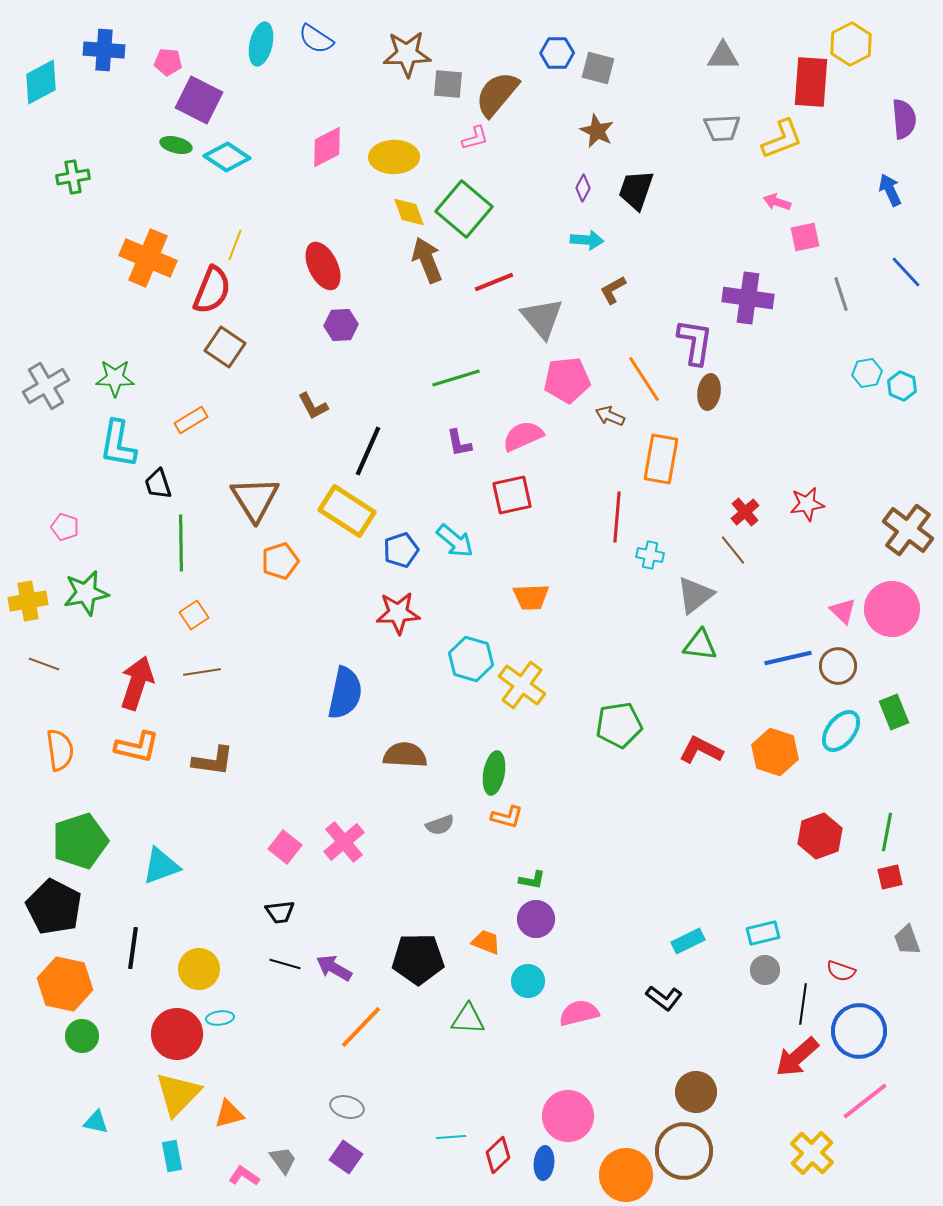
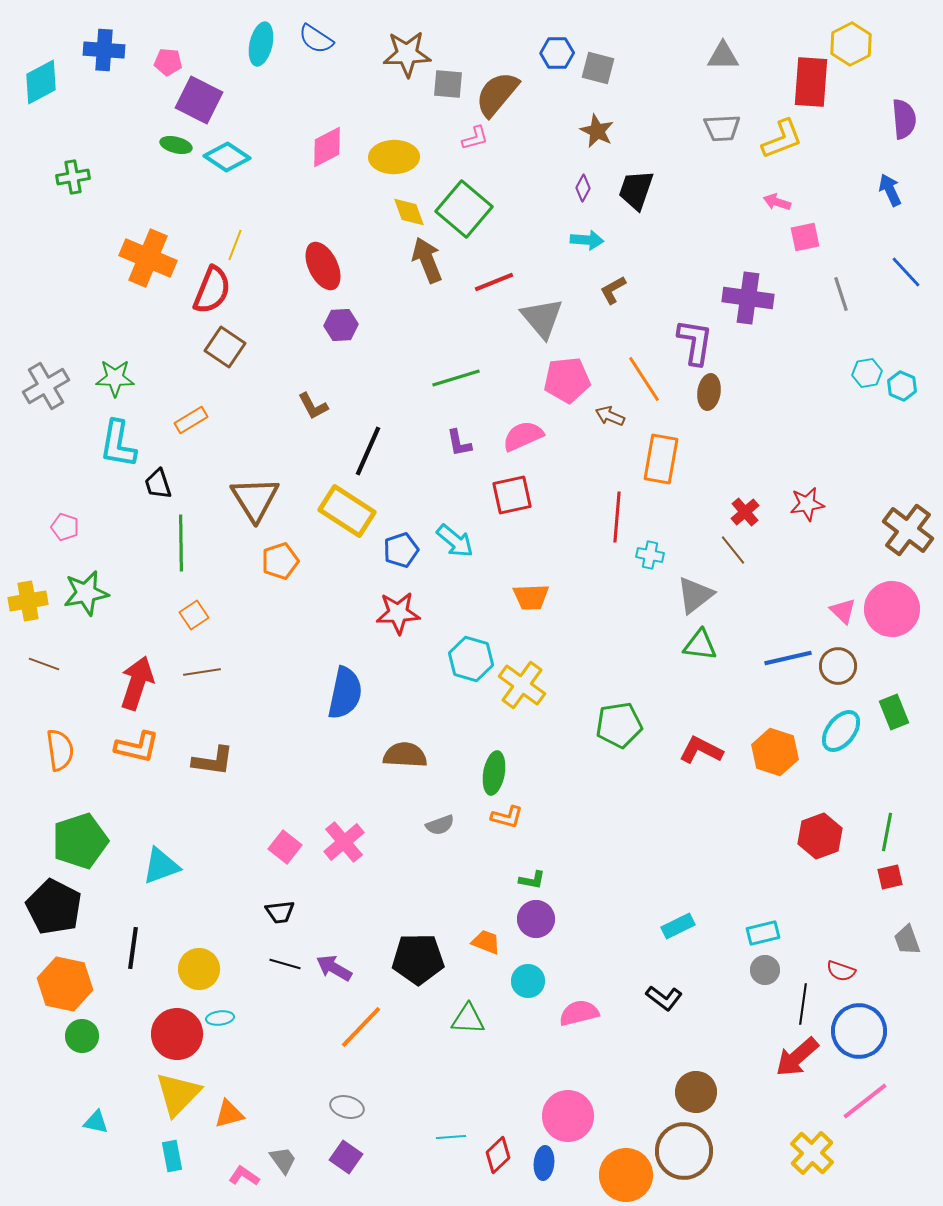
cyan rectangle at (688, 941): moved 10 px left, 15 px up
